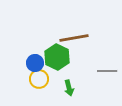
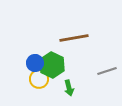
green hexagon: moved 5 px left, 8 px down
gray line: rotated 18 degrees counterclockwise
